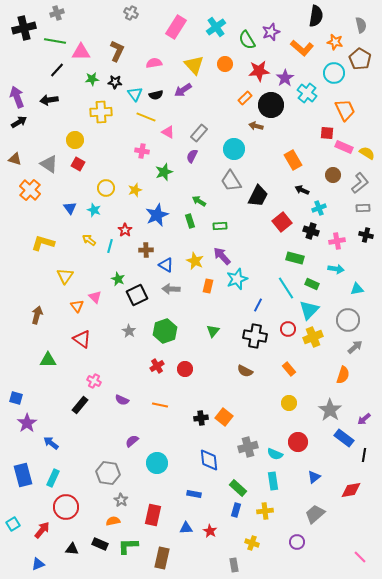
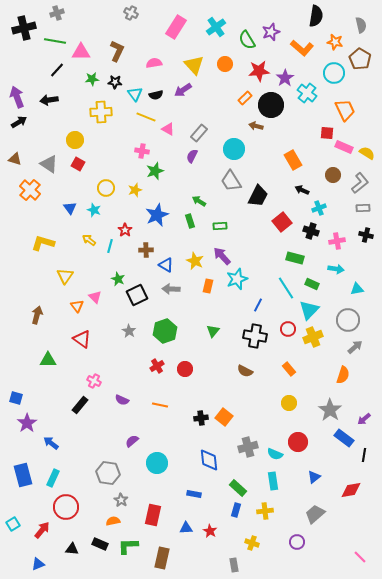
pink triangle at (168, 132): moved 3 px up
green star at (164, 172): moved 9 px left, 1 px up
